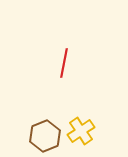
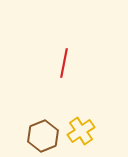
brown hexagon: moved 2 px left
